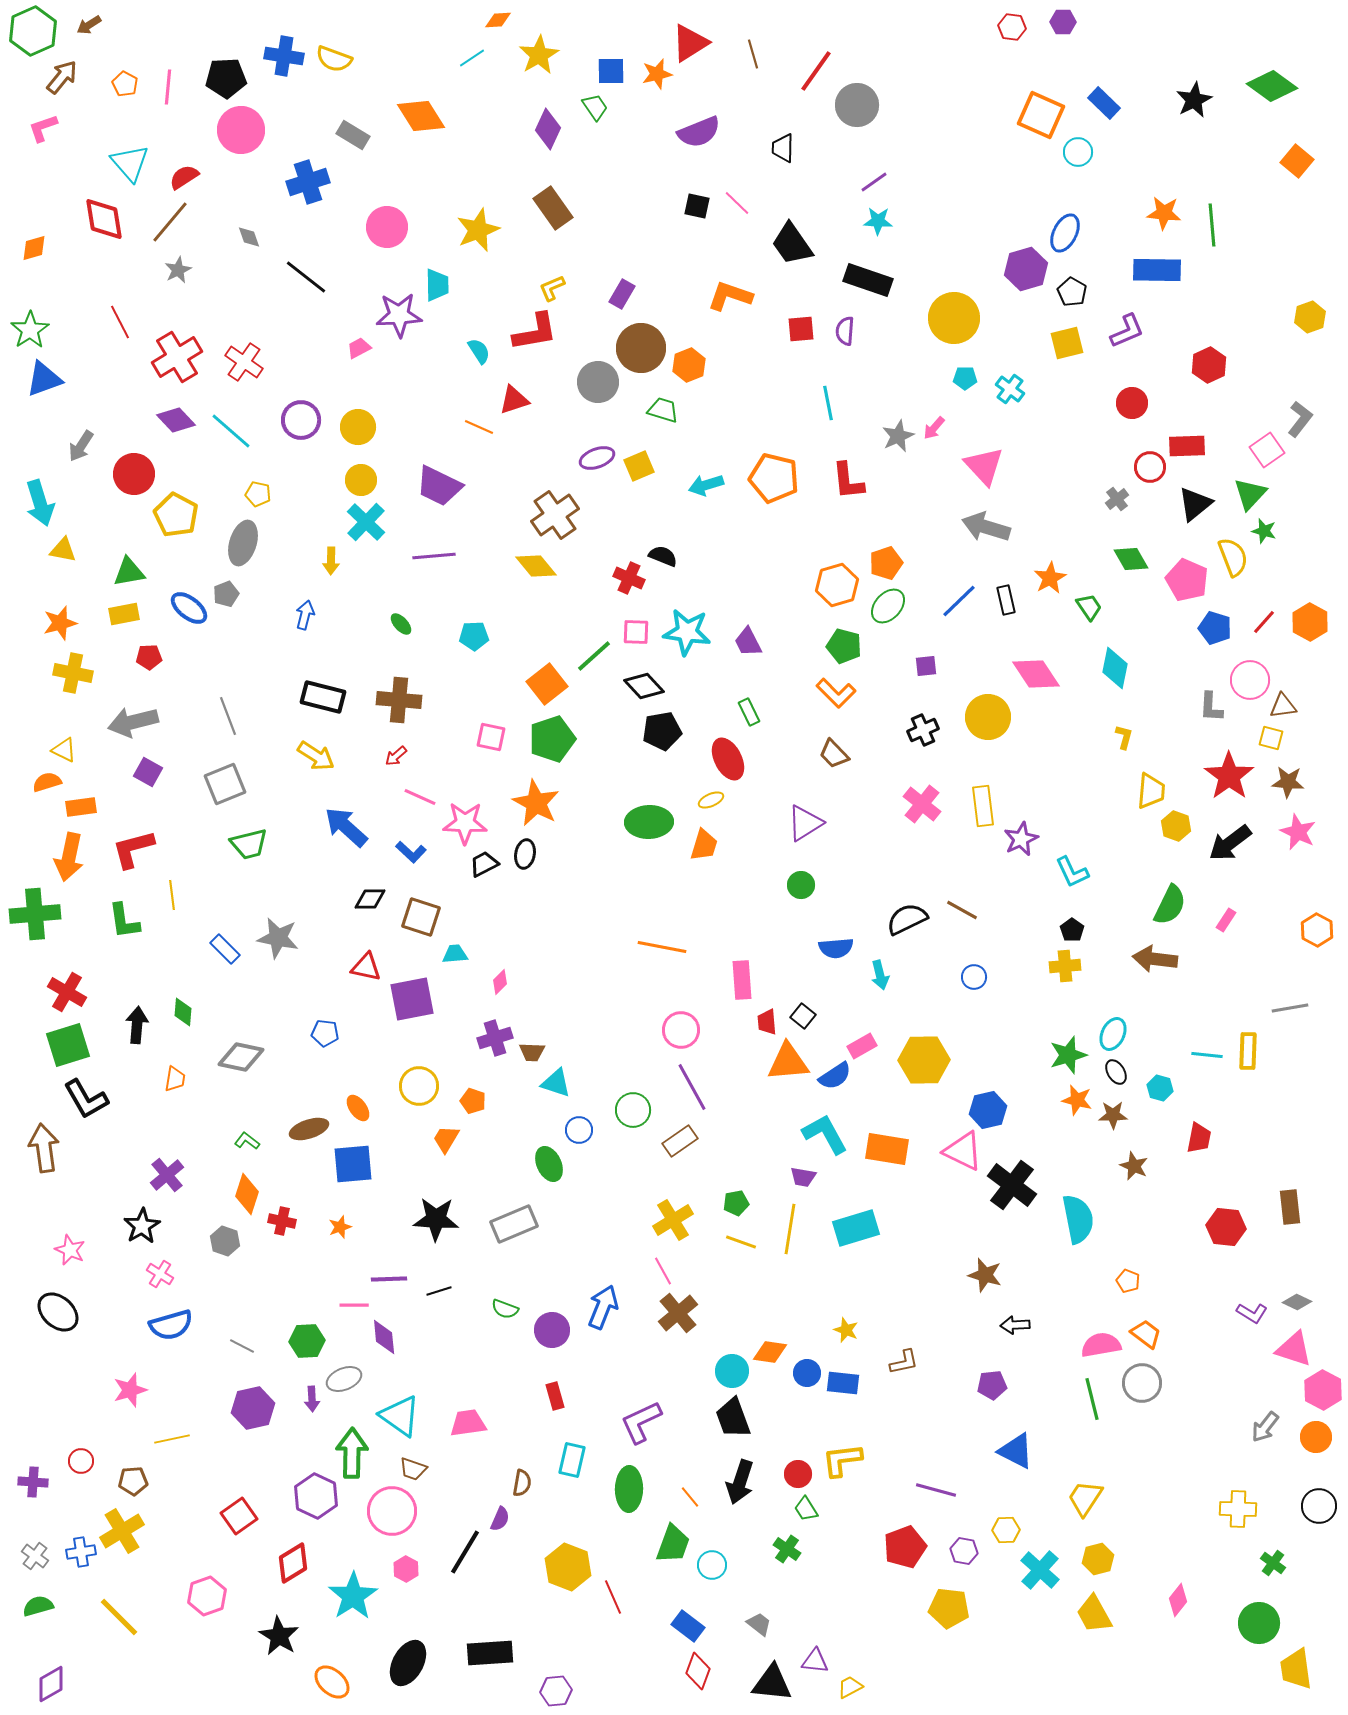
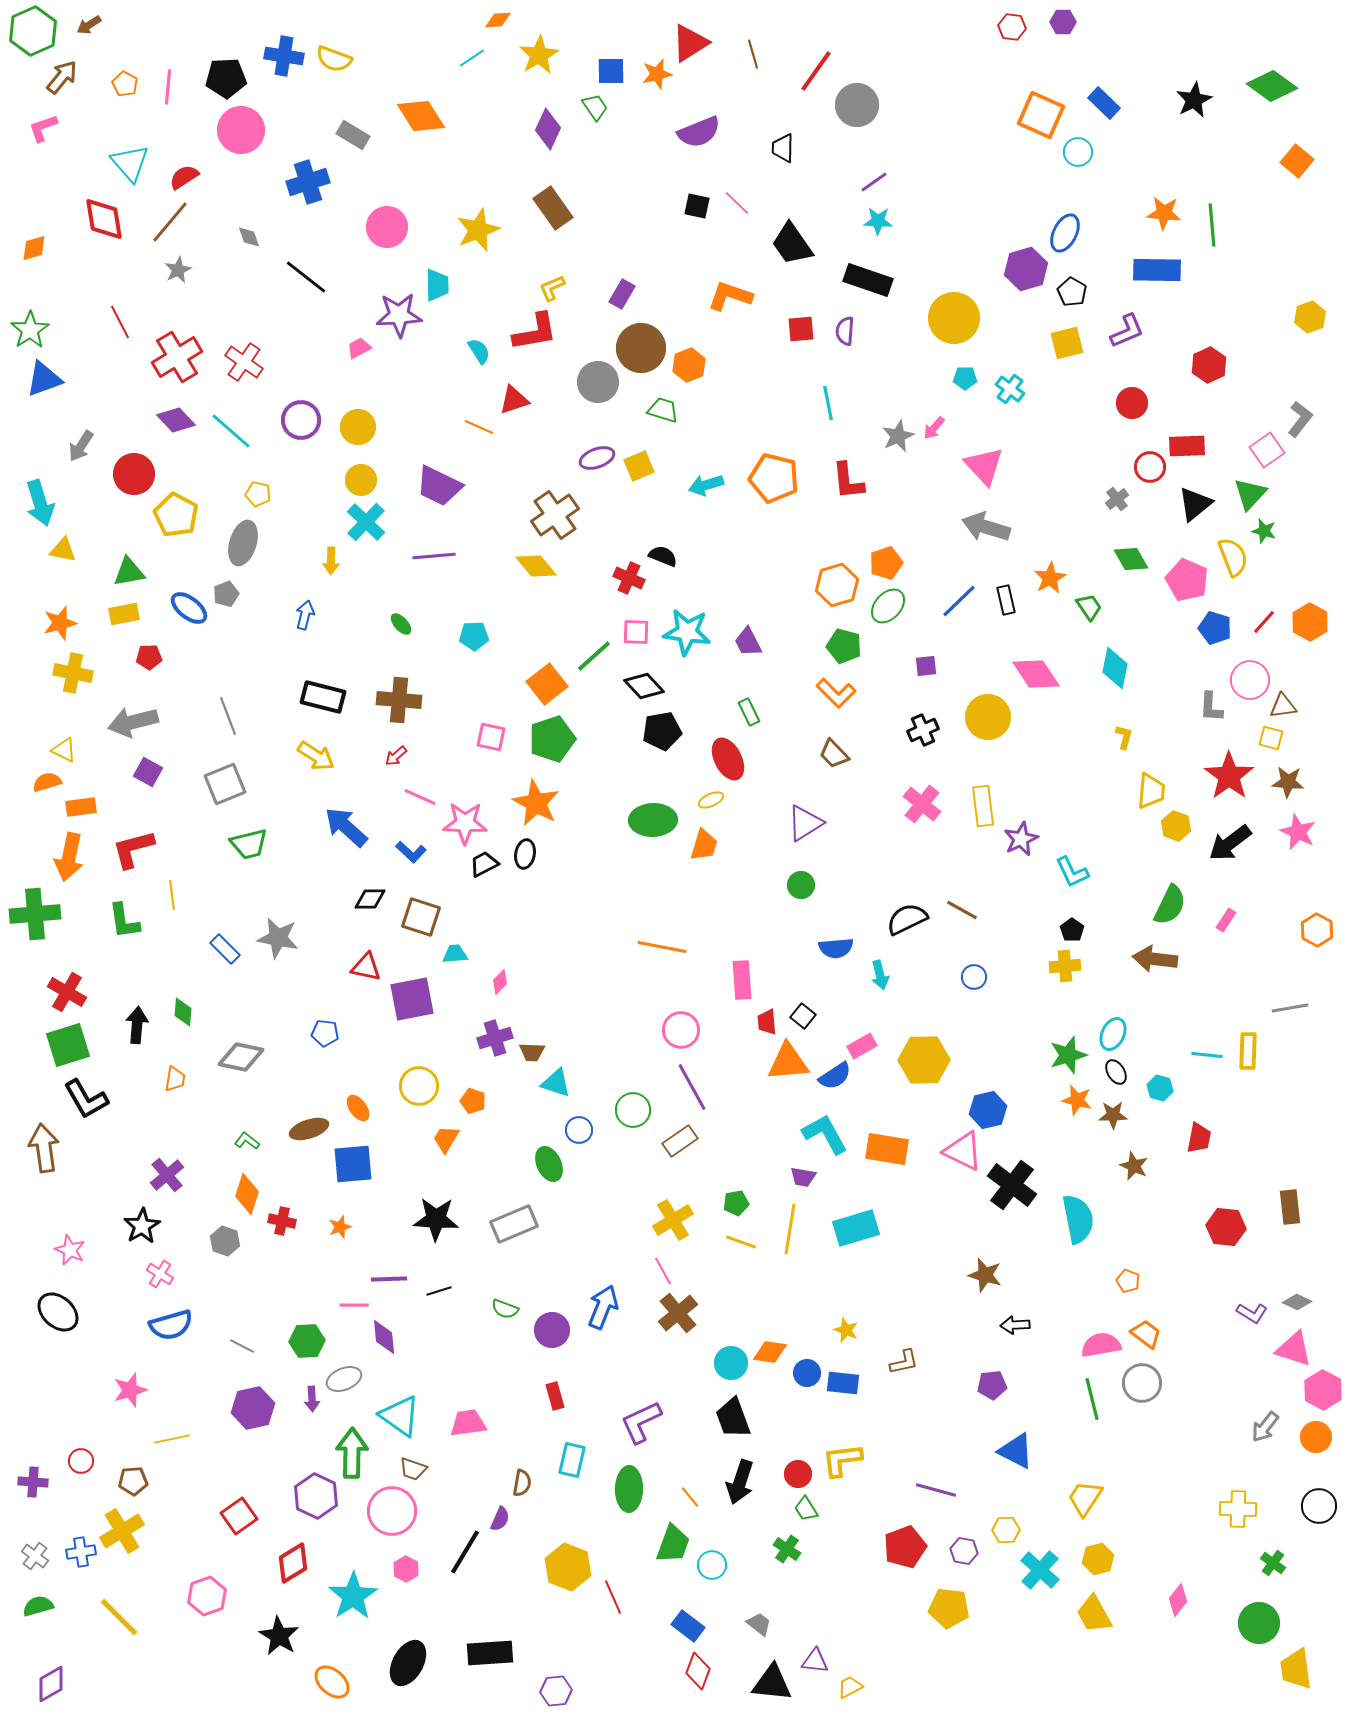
green ellipse at (649, 822): moved 4 px right, 2 px up
cyan circle at (732, 1371): moved 1 px left, 8 px up
